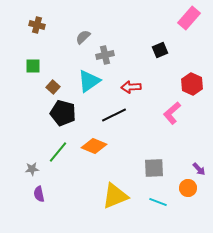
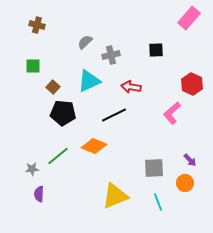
gray semicircle: moved 2 px right, 5 px down
black square: moved 4 px left; rotated 21 degrees clockwise
gray cross: moved 6 px right
cyan triangle: rotated 10 degrees clockwise
red arrow: rotated 12 degrees clockwise
black pentagon: rotated 10 degrees counterclockwise
green line: moved 4 px down; rotated 10 degrees clockwise
purple arrow: moved 9 px left, 9 px up
orange circle: moved 3 px left, 5 px up
purple semicircle: rotated 14 degrees clockwise
cyan line: rotated 48 degrees clockwise
